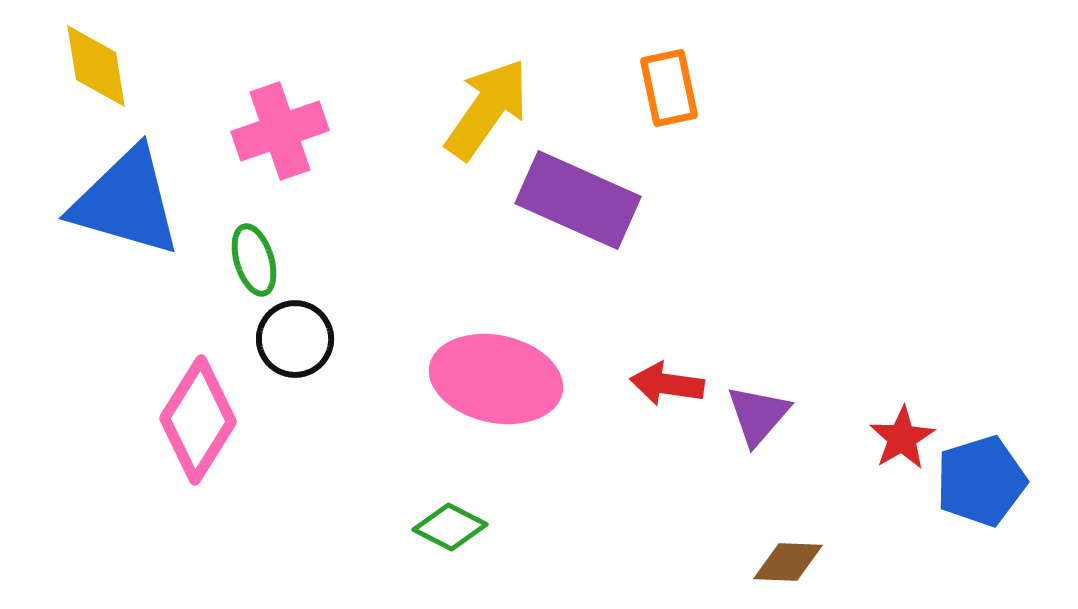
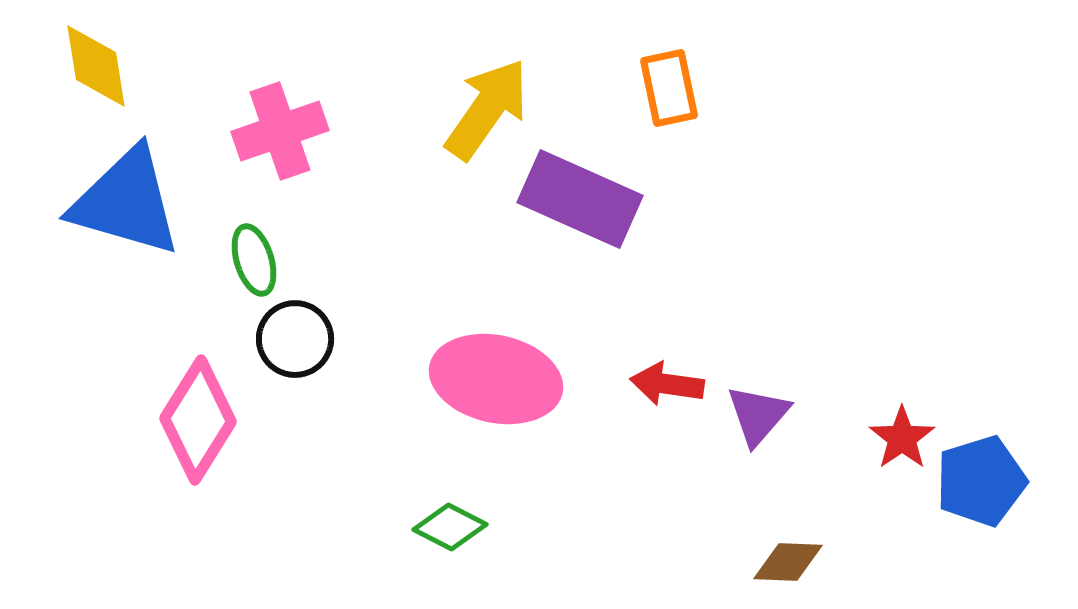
purple rectangle: moved 2 px right, 1 px up
red star: rotated 4 degrees counterclockwise
